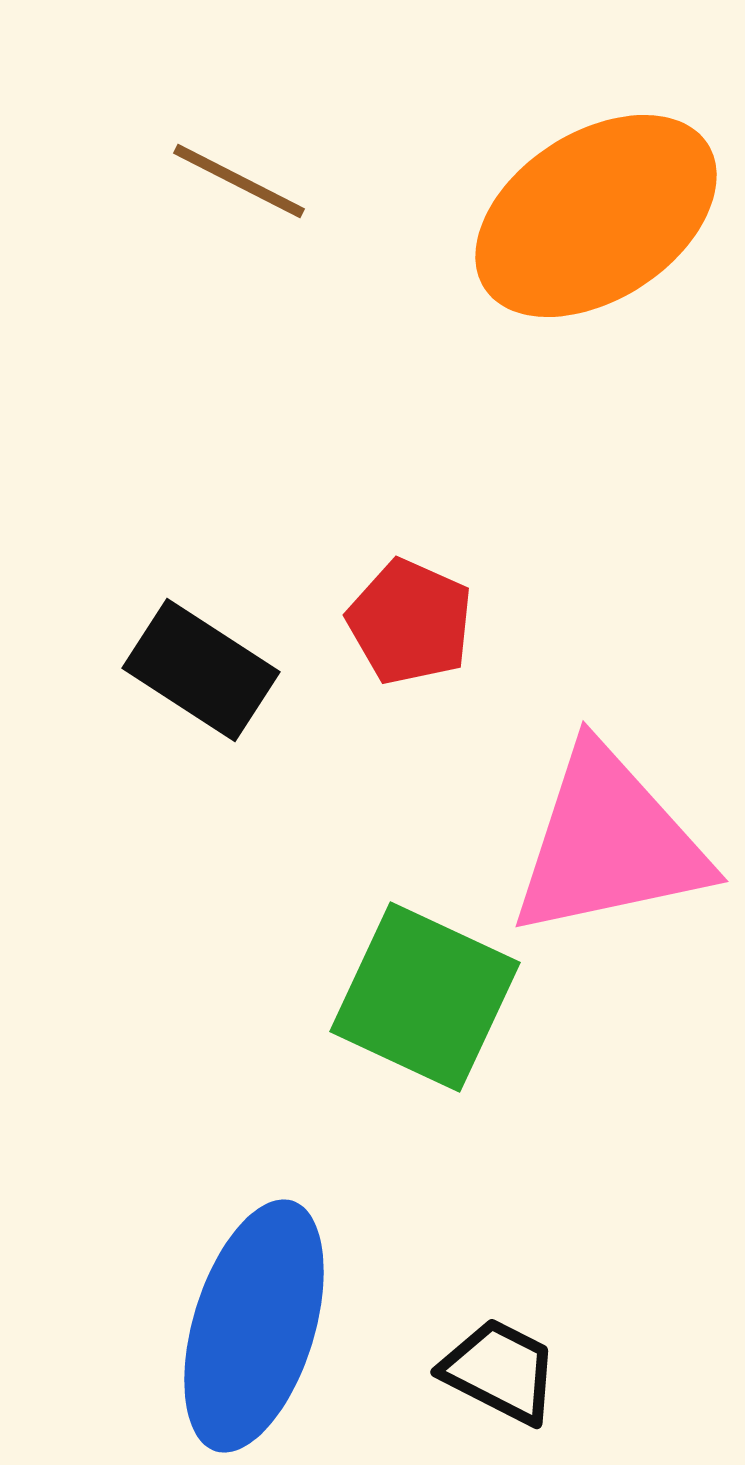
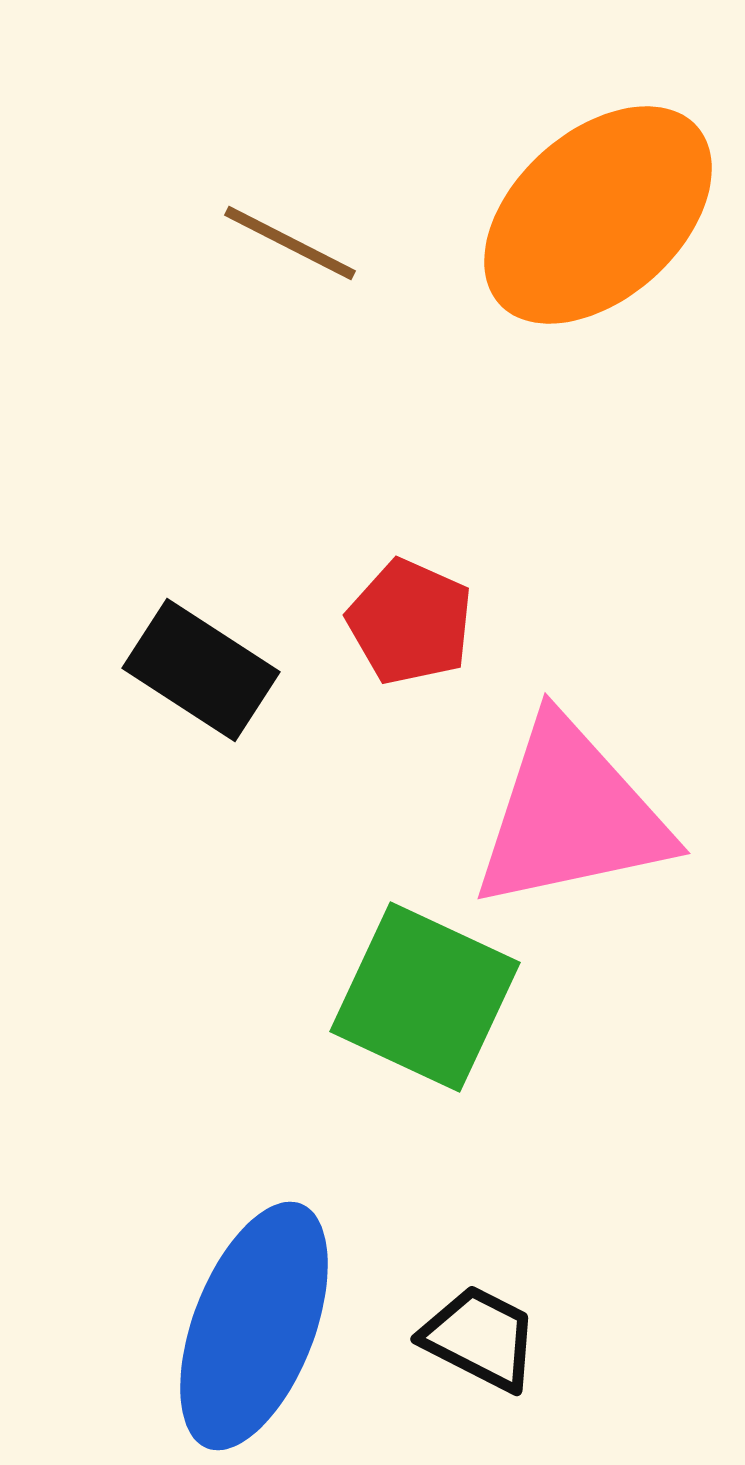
brown line: moved 51 px right, 62 px down
orange ellipse: moved 2 px right, 1 px up; rotated 9 degrees counterclockwise
pink triangle: moved 38 px left, 28 px up
blue ellipse: rotated 4 degrees clockwise
black trapezoid: moved 20 px left, 33 px up
